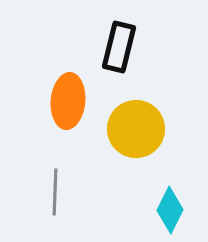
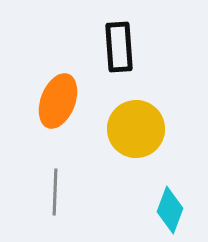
black rectangle: rotated 18 degrees counterclockwise
orange ellipse: moved 10 px left; rotated 16 degrees clockwise
cyan diamond: rotated 6 degrees counterclockwise
